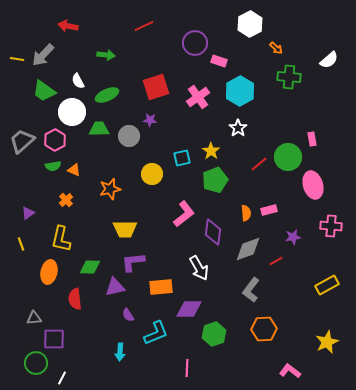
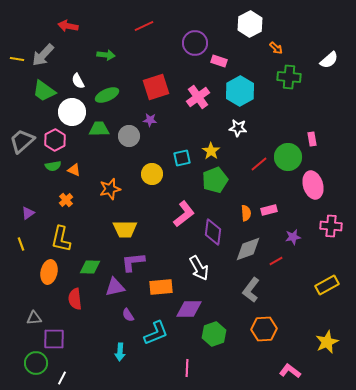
white star at (238, 128): rotated 30 degrees counterclockwise
